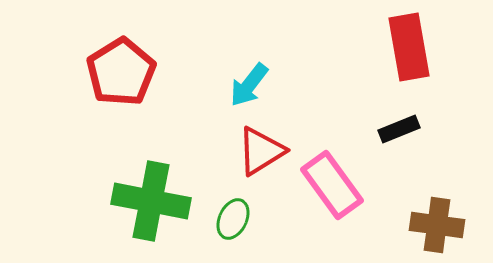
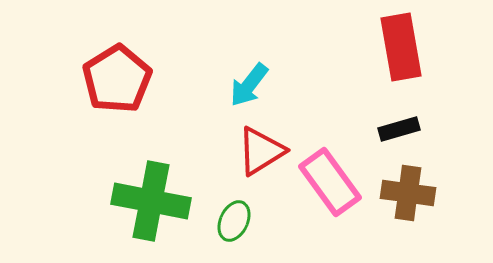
red rectangle: moved 8 px left
red pentagon: moved 4 px left, 7 px down
black rectangle: rotated 6 degrees clockwise
pink rectangle: moved 2 px left, 3 px up
green ellipse: moved 1 px right, 2 px down
brown cross: moved 29 px left, 32 px up
